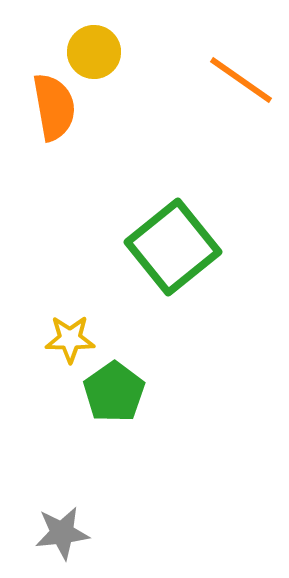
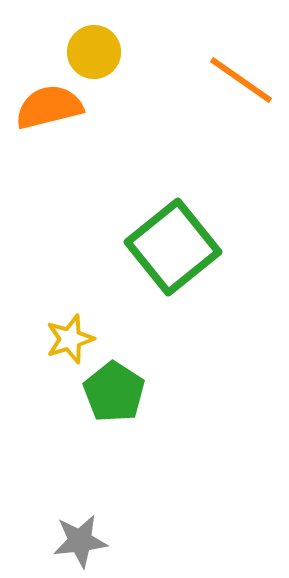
orange semicircle: moved 5 px left; rotated 94 degrees counterclockwise
yellow star: rotated 18 degrees counterclockwise
green pentagon: rotated 4 degrees counterclockwise
gray star: moved 18 px right, 8 px down
